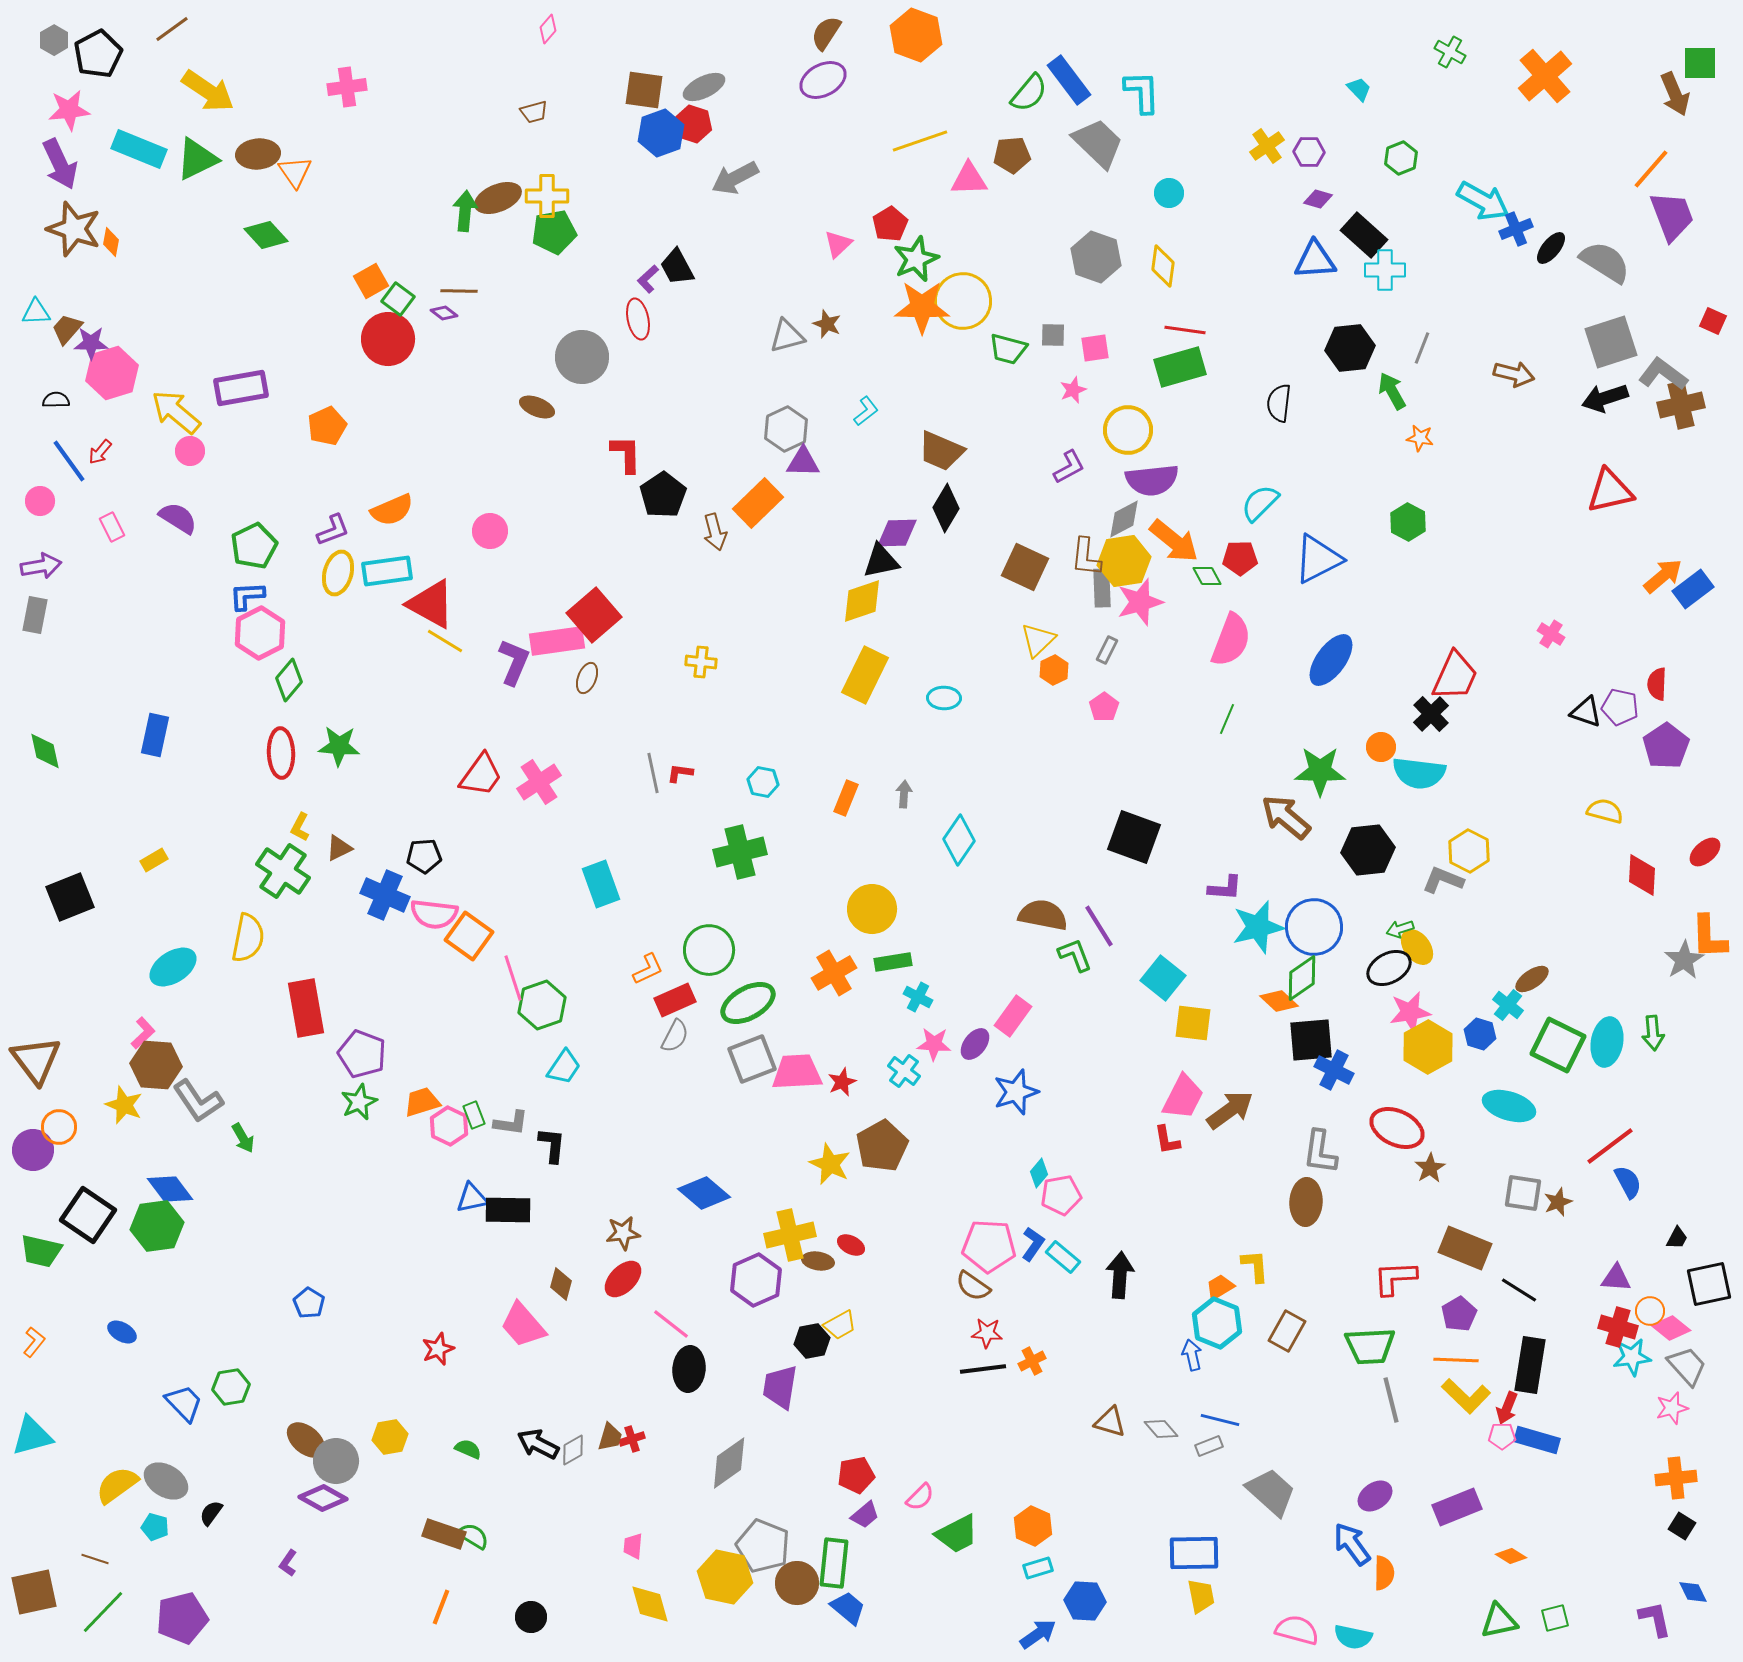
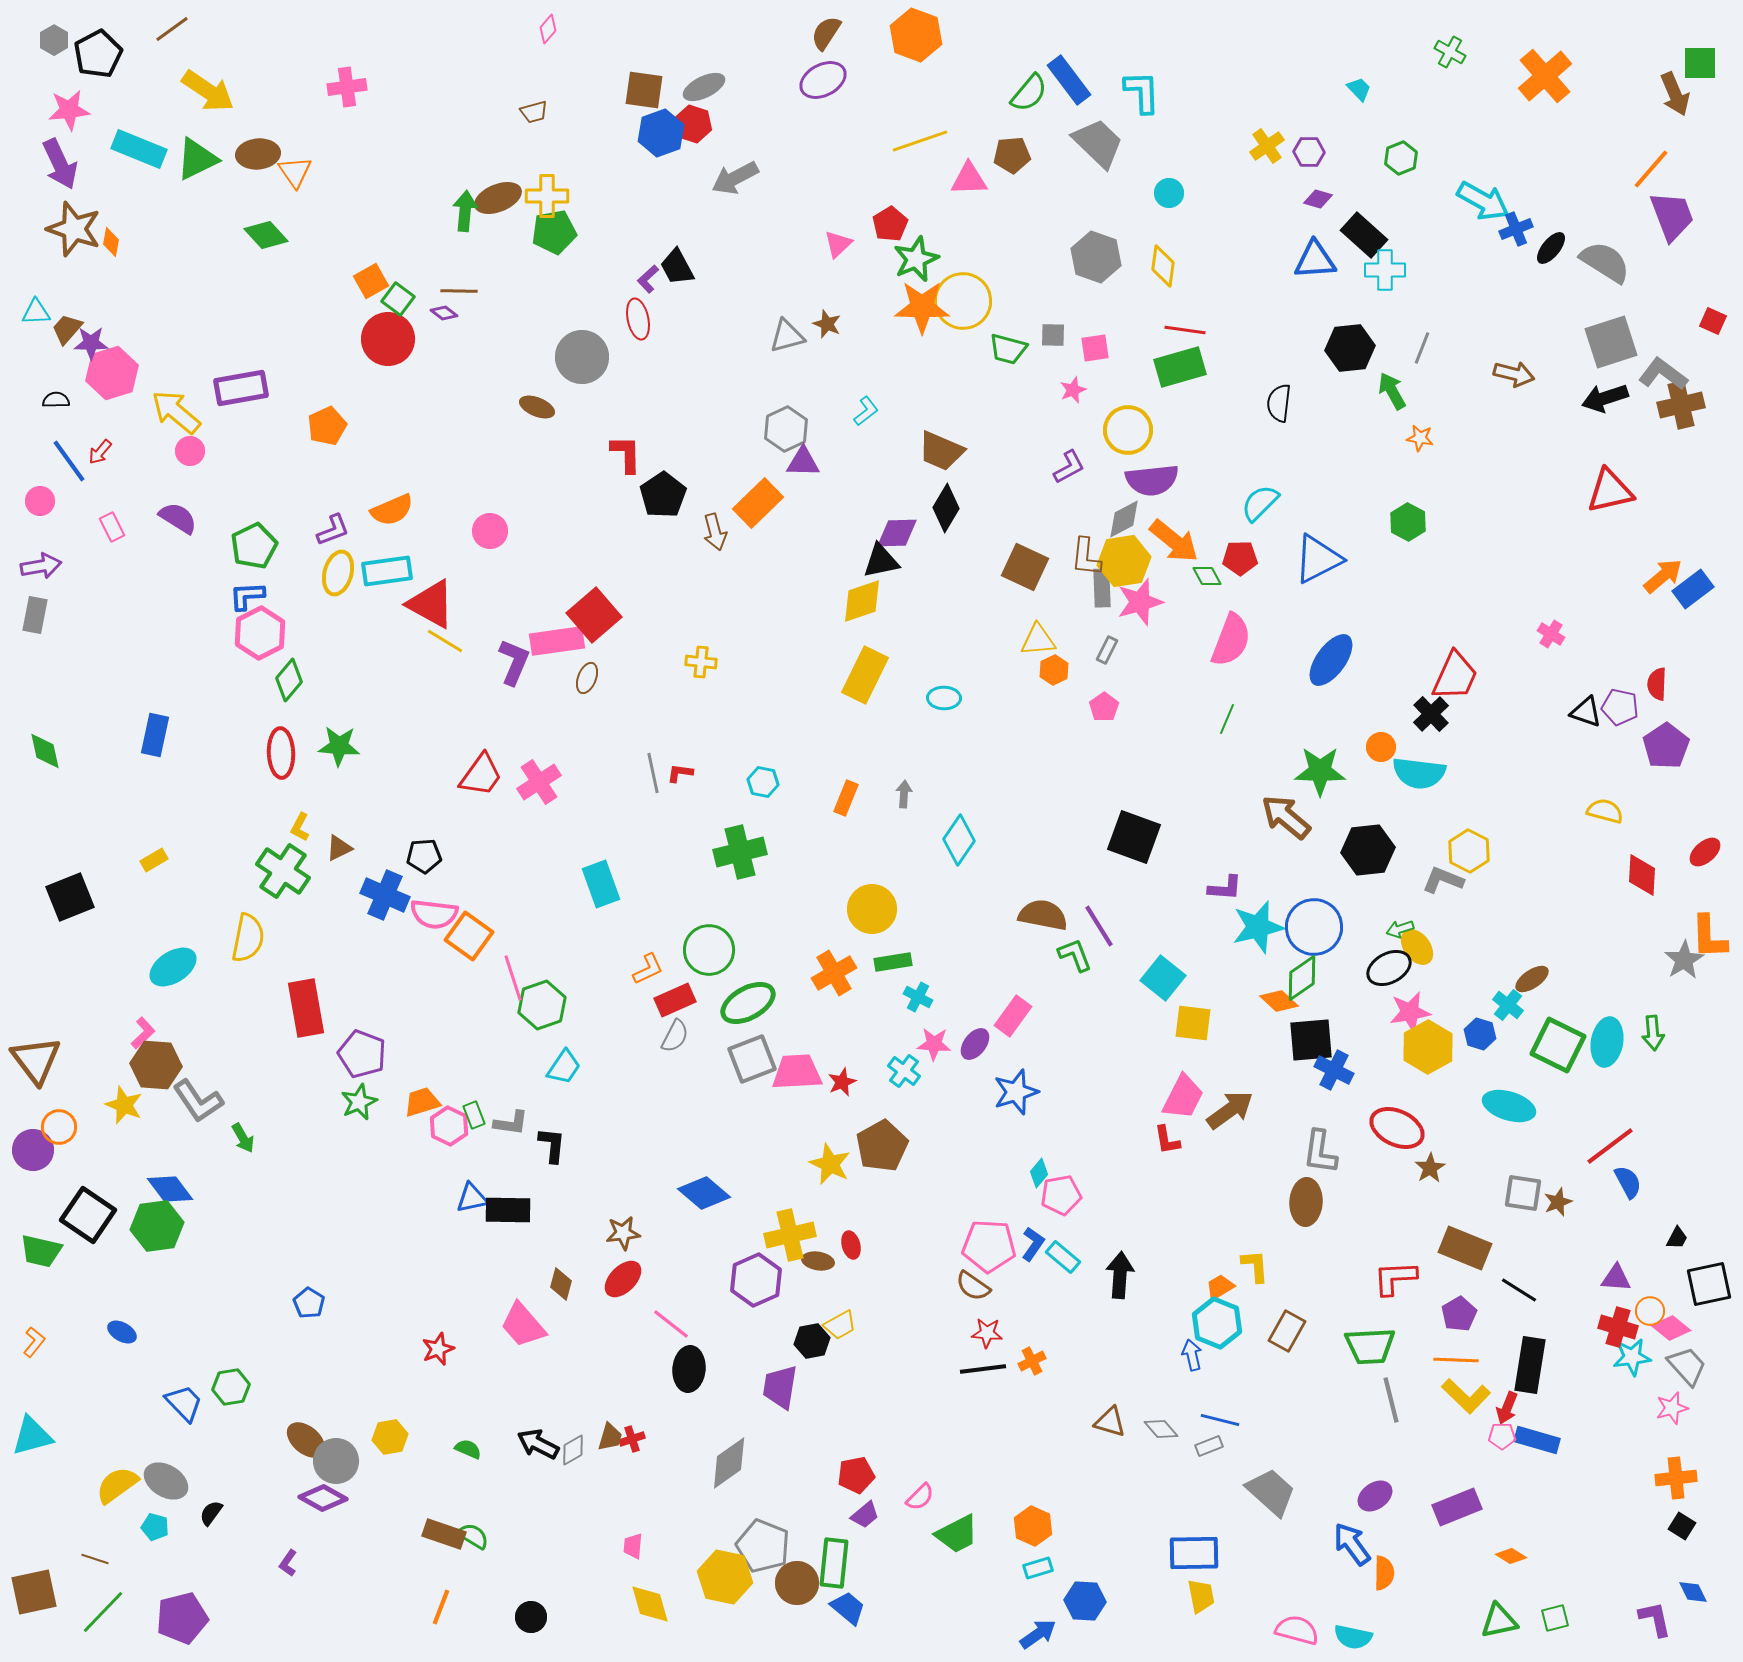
yellow triangle at (1038, 640): rotated 39 degrees clockwise
red ellipse at (851, 1245): rotated 48 degrees clockwise
